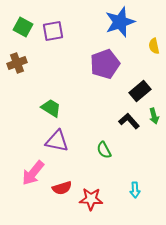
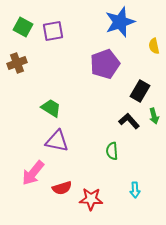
black rectangle: rotated 20 degrees counterclockwise
green semicircle: moved 8 px right, 1 px down; rotated 24 degrees clockwise
